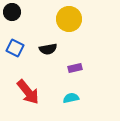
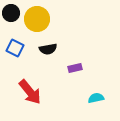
black circle: moved 1 px left, 1 px down
yellow circle: moved 32 px left
red arrow: moved 2 px right
cyan semicircle: moved 25 px right
